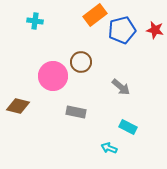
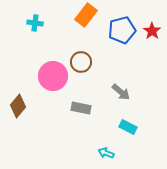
orange rectangle: moved 9 px left; rotated 15 degrees counterclockwise
cyan cross: moved 2 px down
red star: moved 3 px left, 1 px down; rotated 24 degrees clockwise
gray arrow: moved 5 px down
brown diamond: rotated 65 degrees counterclockwise
gray rectangle: moved 5 px right, 4 px up
cyan arrow: moved 3 px left, 5 px down
